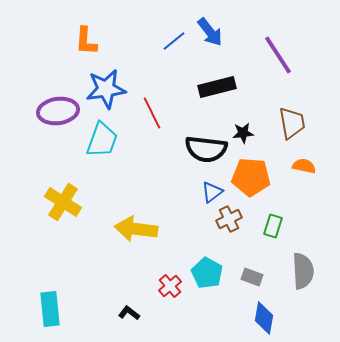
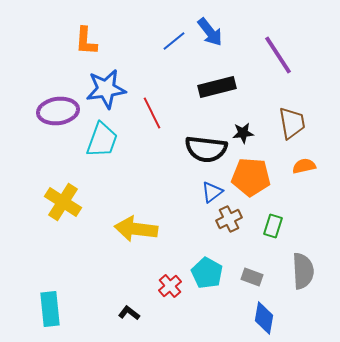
orange semicircle: rotated 25 degrees counterclockwise
